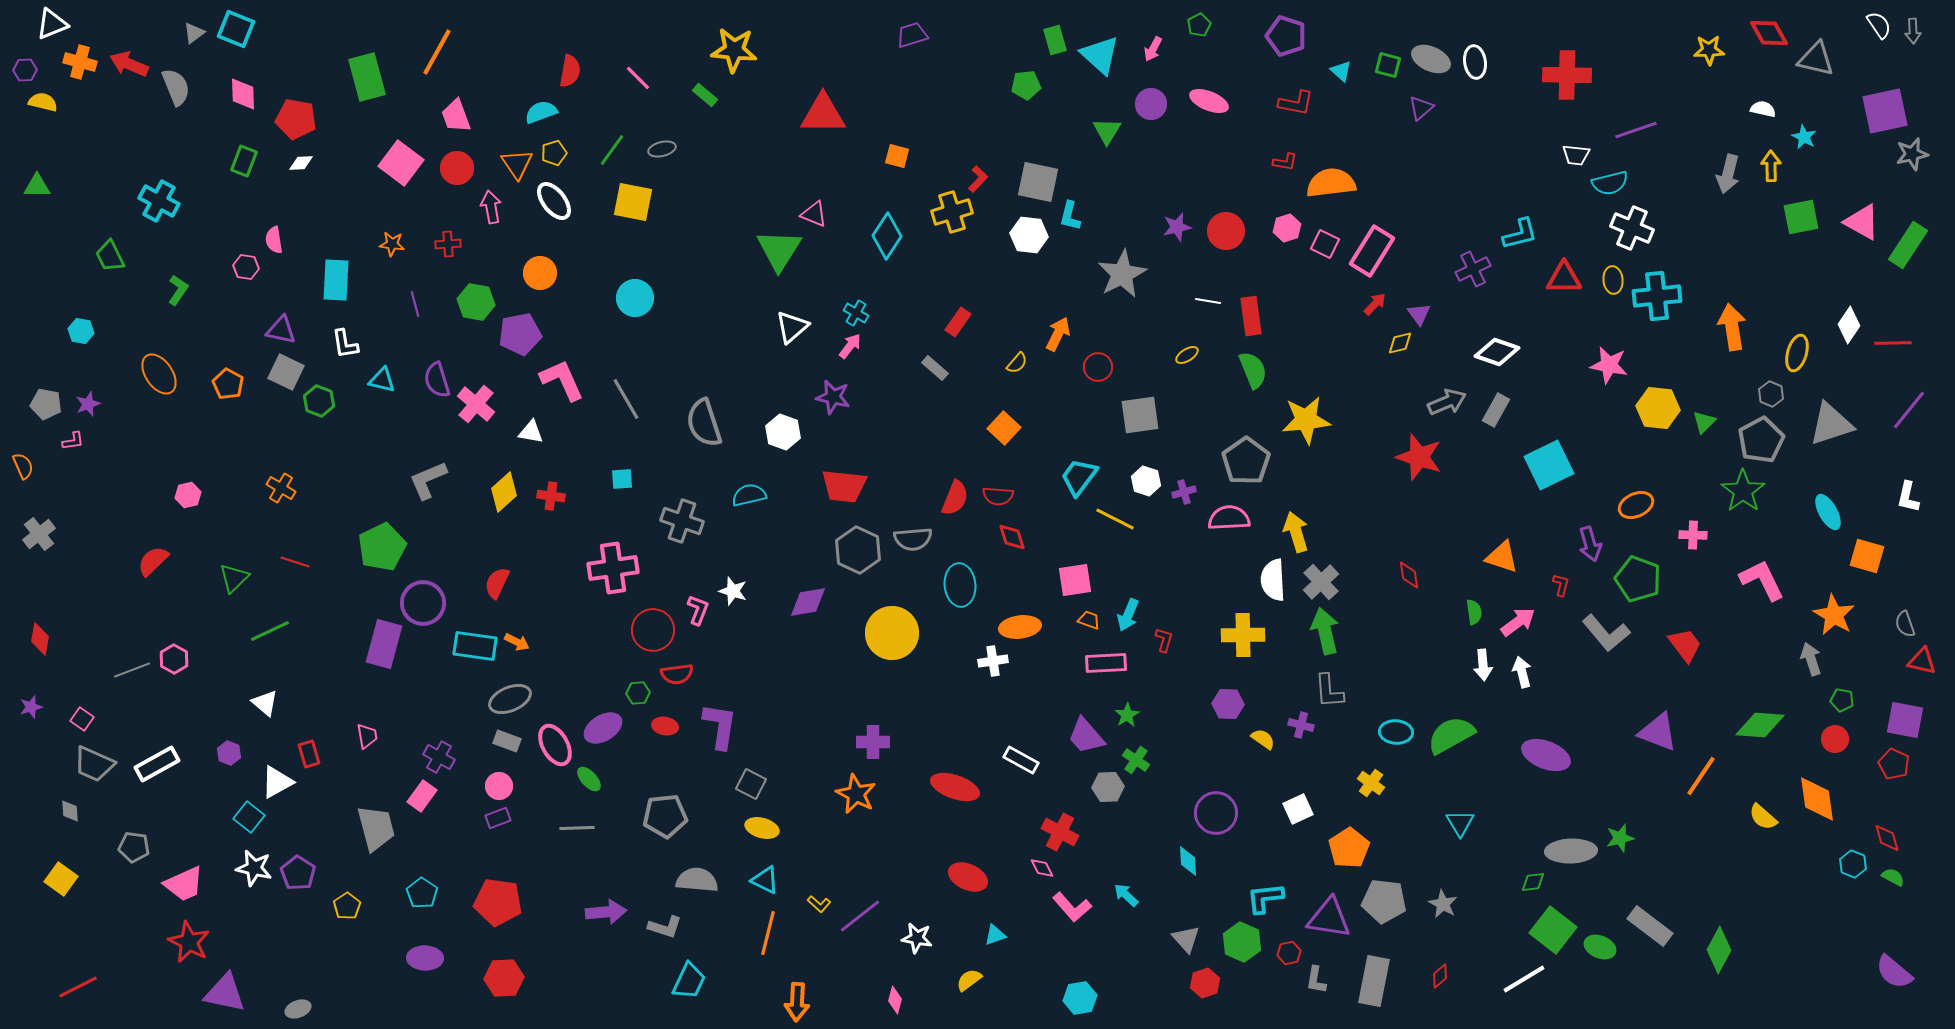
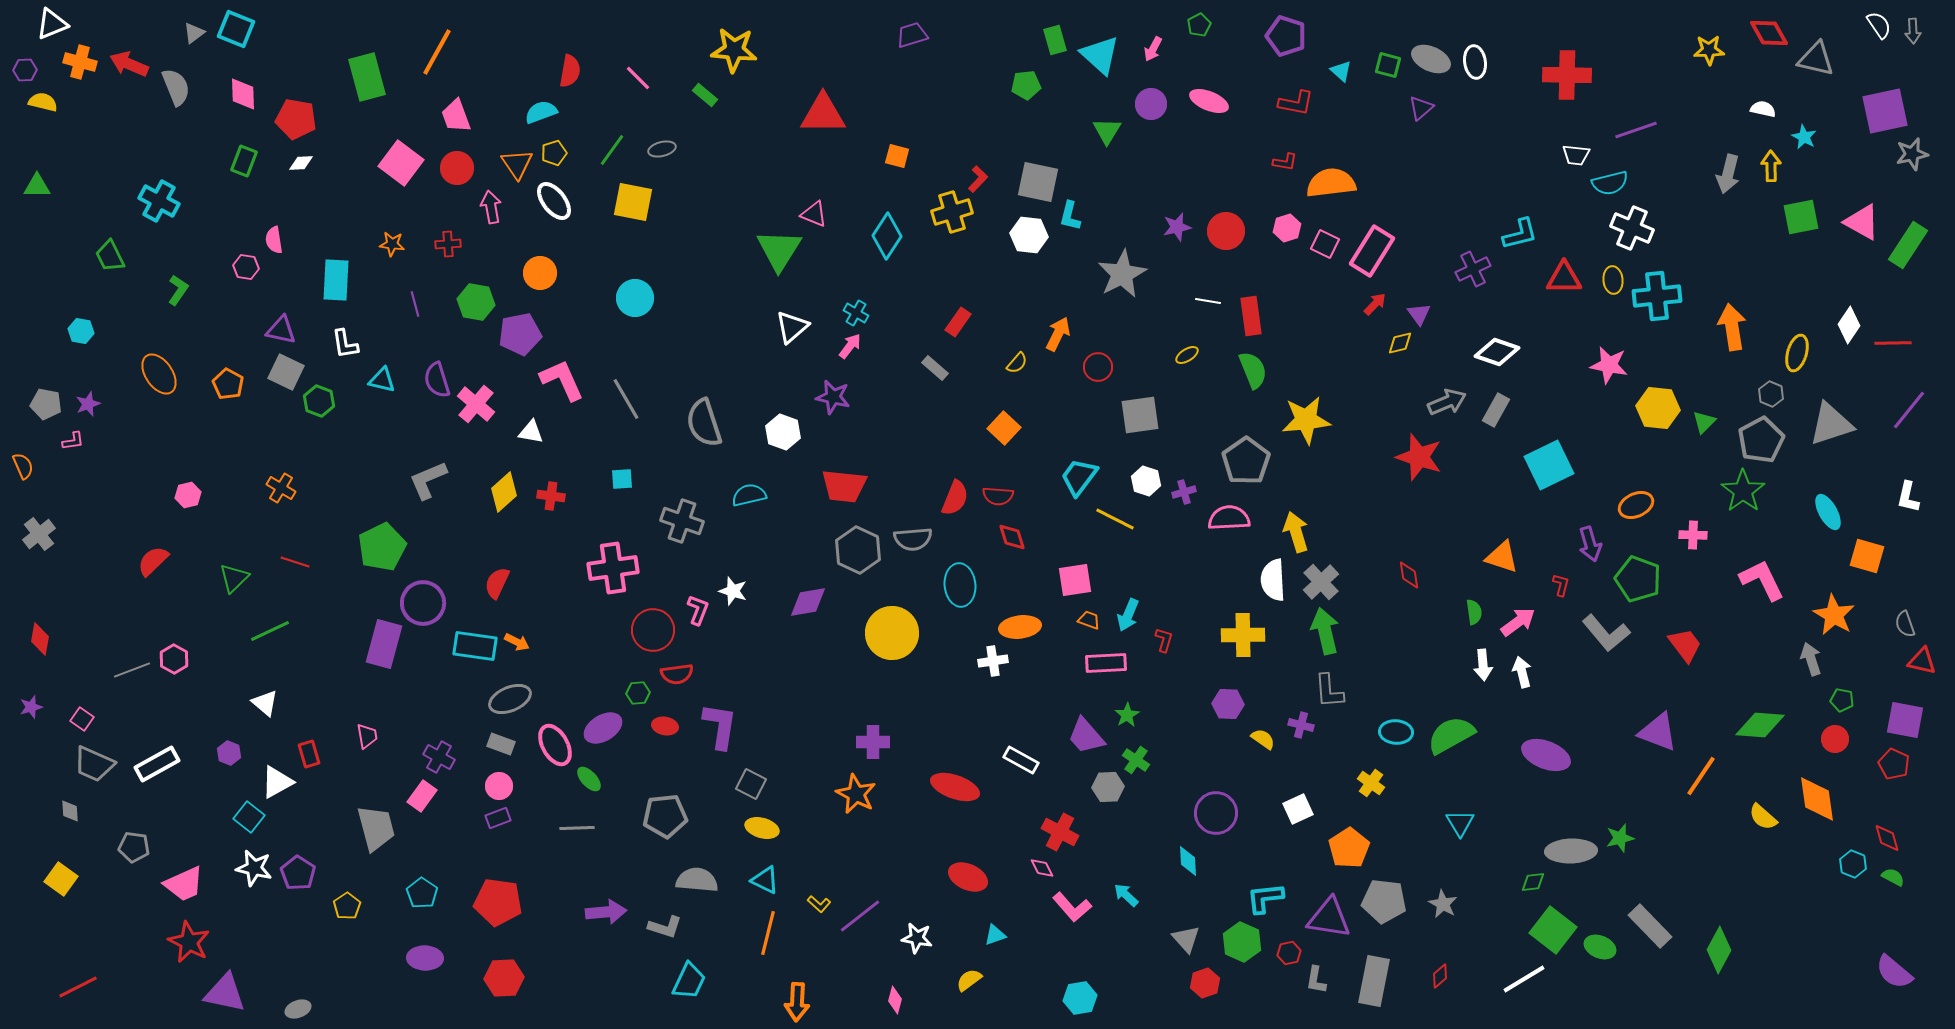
gray rectangle at (507, 741): moved 6 px left, 3 px down
gray rectangle at (1650, 926): rotated 9 degrees clockwise
